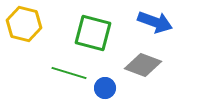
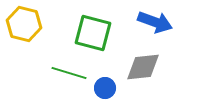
gray diamond: moved 2 px down; rotated 27 degrees counterclockwise
